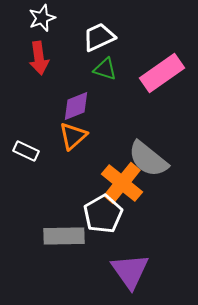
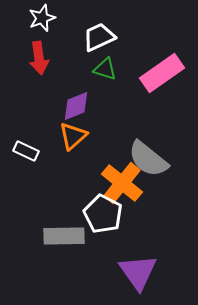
white pentagon: rotated 15 degrees counterclockwise
purple triangle: moved 8 px right, 1 px down
